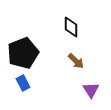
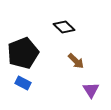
black diamond: moved 7 px left; rotated 45 degrees counterclockwise
blue rectangle: rotated 35 degrees counterclockwise
